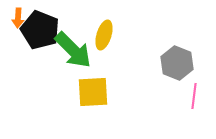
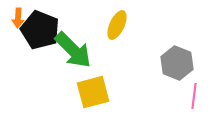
yellow ellipse: moved 13 px right, 10 px up; rotated 8 degrees clockwise
yellow square: rotated 12 degrees counterclockwise
